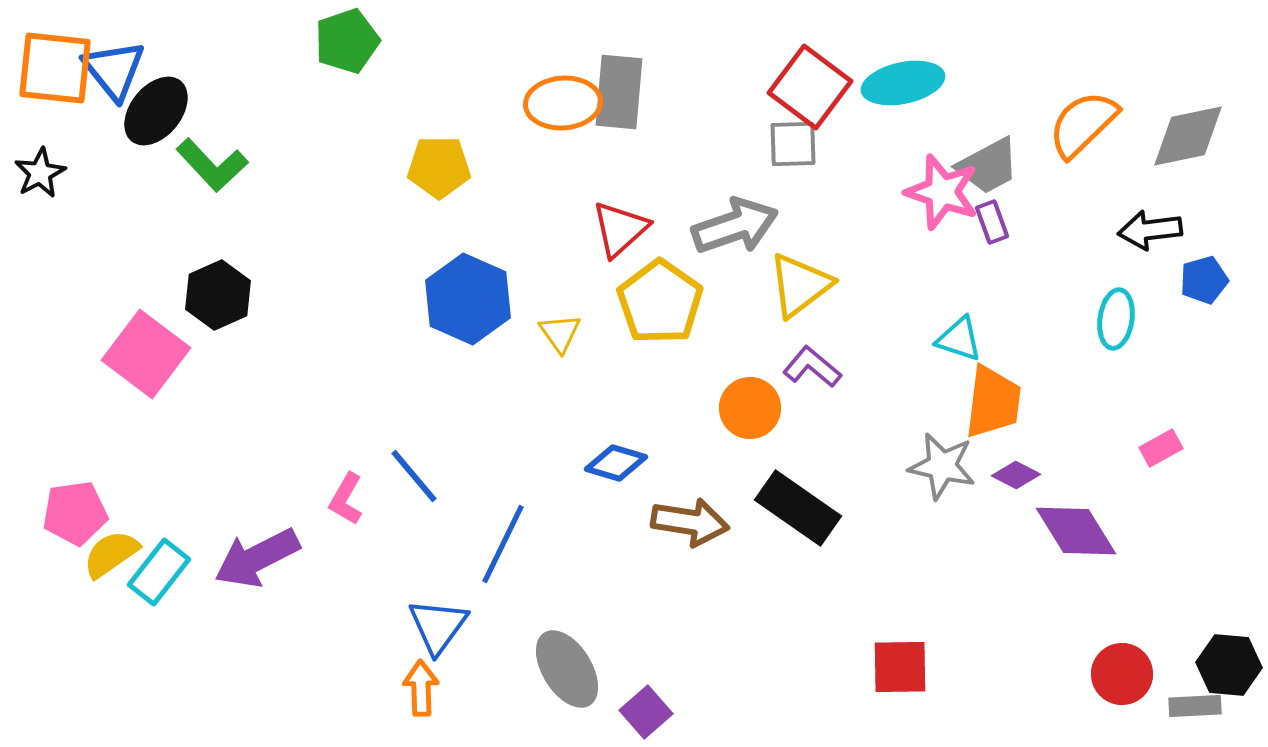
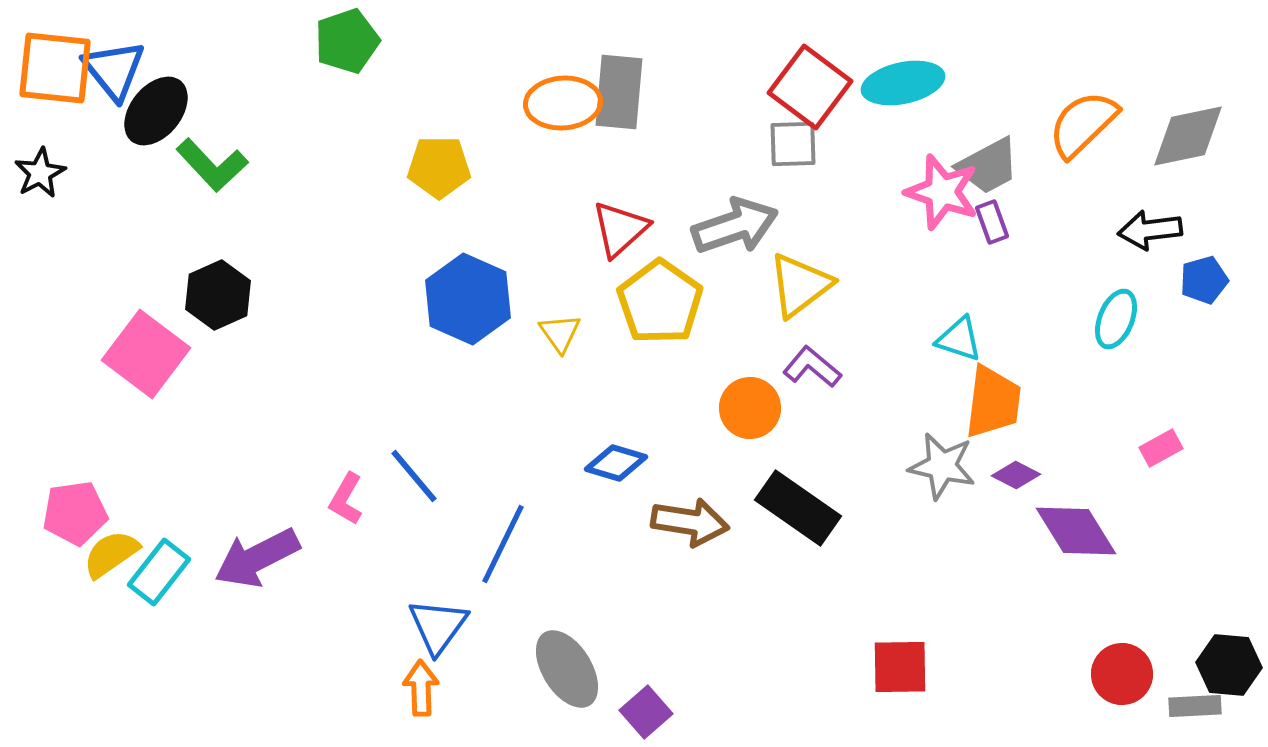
cyan ellipse at (1116, 319): rotated 14 degrees clockwise
